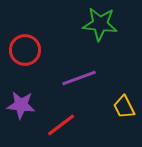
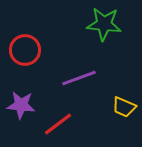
green star: moved 4 px right
yellow trapezoid: rotated 40 degrees counterclockwise
red line: moved 3 px left, 1 px up
